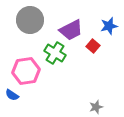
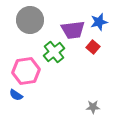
blue star: moved 10 px left, 4 px up
purple trapezoid: moved 2 px right; rotated 20 degrees clockwise
red square: moved 1 px down
green cross: moved 1 px left, 1 px up; rotated 20 degrees clockwise
blue semicircle: moved 4 px right
gray star: moved 3 px left; rotated 16 degrees clockwise
